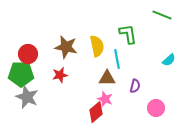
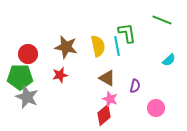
green line: moved 5 px down
green L-shape: moved 1 px left, 1 px up
yellow semicircle: moved 1 px right
cyan line: moved 13 px up
green pentagon: moved 1 px left, 3 px down
brown triangle: rotated 30 degrees clockwise
pink star: moved 5 px right
red diamond: moved 8 px right, 3 px down
